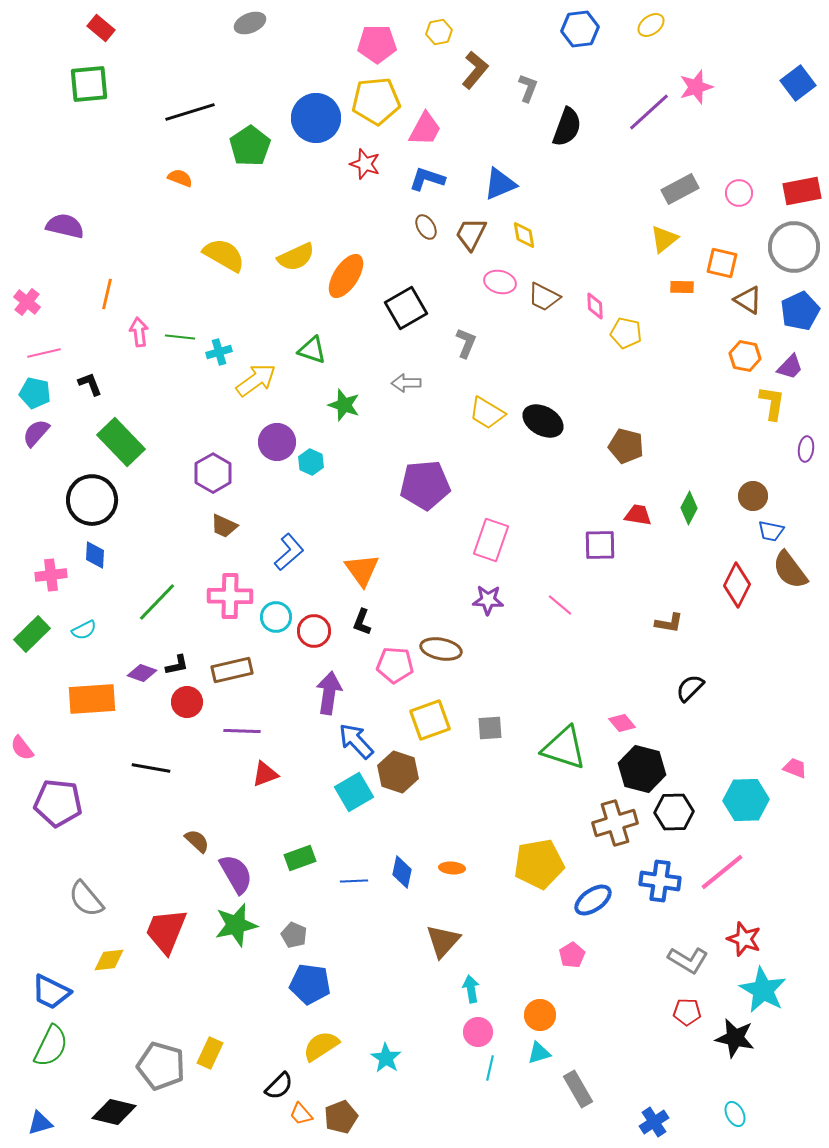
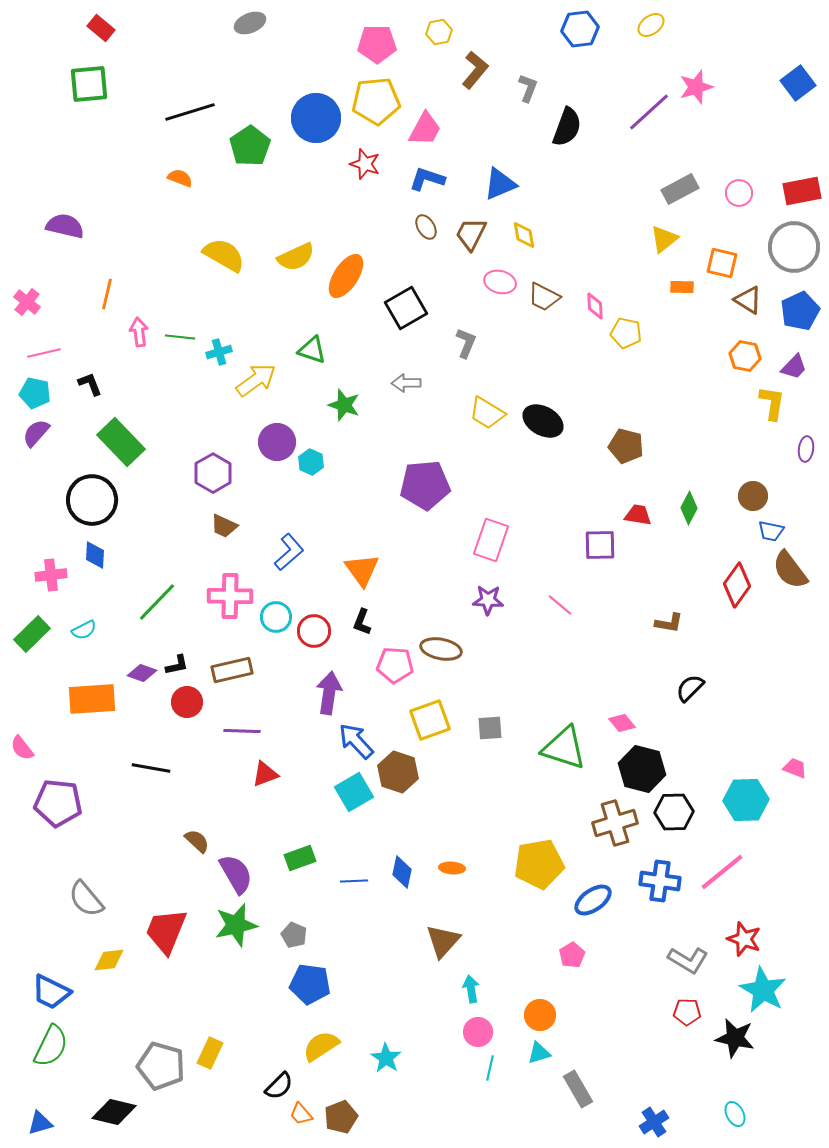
purple trapezoid at (790, 367): moved 4 px right
red diamond at (737, 585): rotated 9 degrees clockwise
